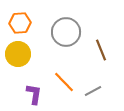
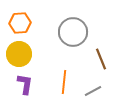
gray circle: moved 7 px right
brown line: moved 9 px down
yellow circle: moved 1 px right
orange line: rotated 50 degrees clockwise
purple L-shape: moved 9 px left, 10 px up
